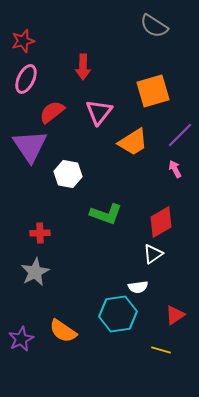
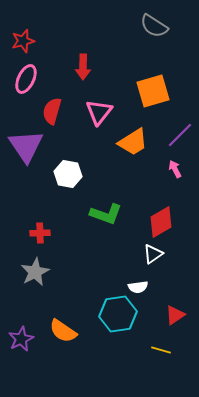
red semicircle: moved 1 px up; rotated 36 degrees counterclockwise
purple triangle: moved 4 px left
